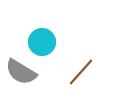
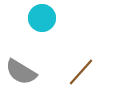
cyan circle: moved 24 px up
